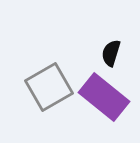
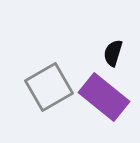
black semicircle: moved 2 px right
